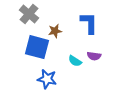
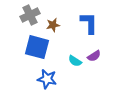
gray cross: moved 1 px right, 1 px down; rotated 24 degrees clockwise
brown star: moved 2 px left, 6 px up
purple semicircle: rotated 40 degrees counterclockwise
